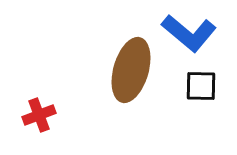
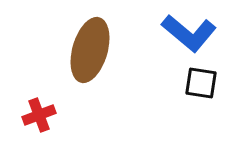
brown ellipse: moved 41 px left, 20 px up
black square: moved 3 px up; rotated 8 degrees clockwise
